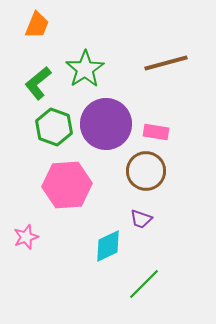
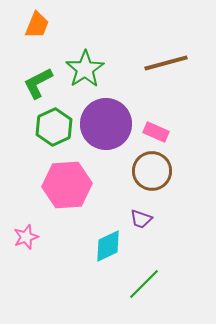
green L-shape: rotated 12 degrees clockwise
green hexagon: rotated 15 degrees clockwise
pink rectangle: rotated 15 degrees clockwise
brown circle: moved 6 px right
